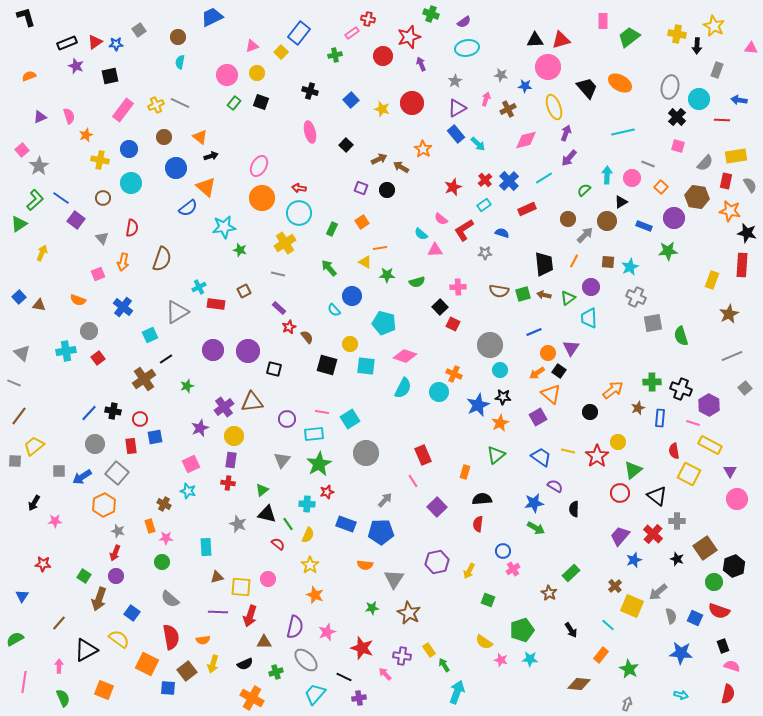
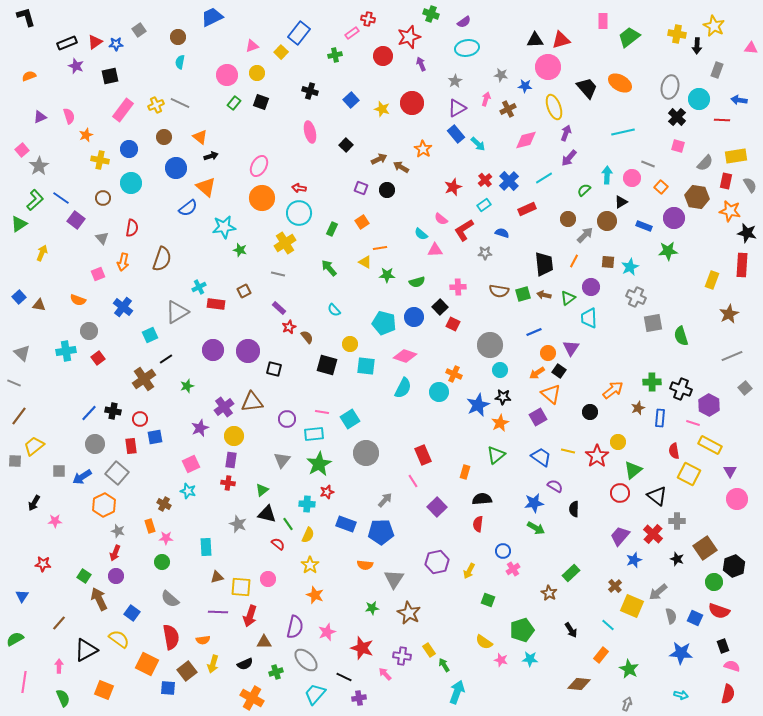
blue circle at (352, 296): moved 62 px right, 21 px down
brown arrow at (99, 599): rotated 135 degrees clockwise
